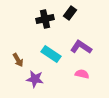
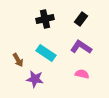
black rectangle: moved 11 px right, 6 px down
cyan rectangle: moved 5 px left, 1 px up
